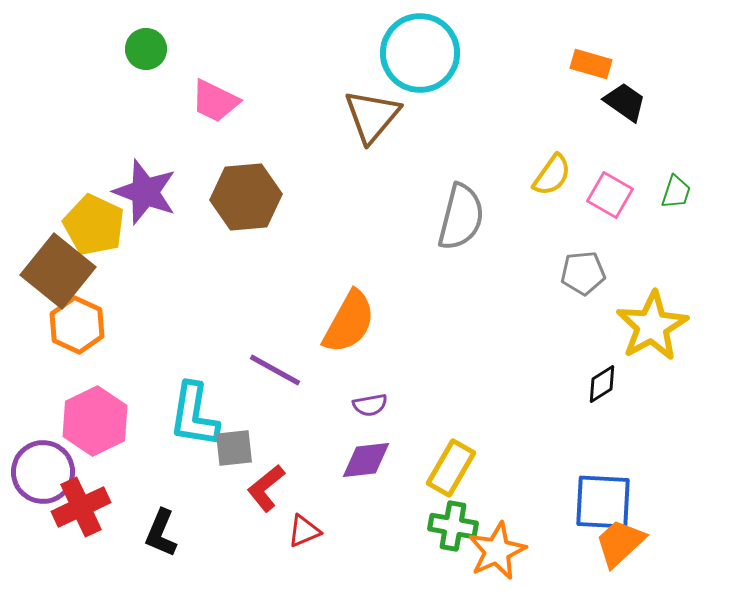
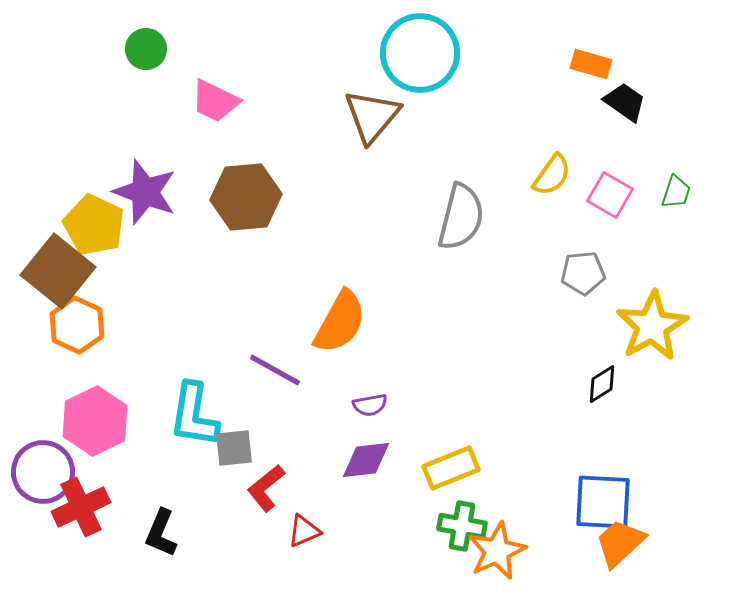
orange semicircle: moved 9 px left
yellow rectangle: rotated 38 degrees clockwise
green cross: moved 9 px right
